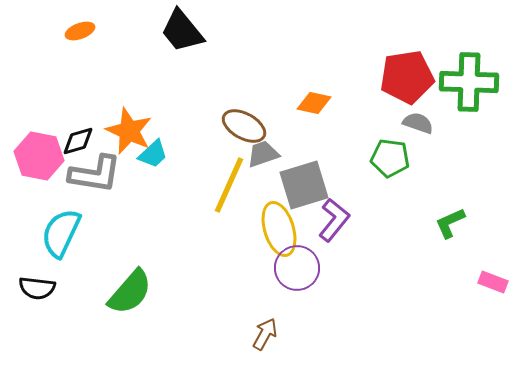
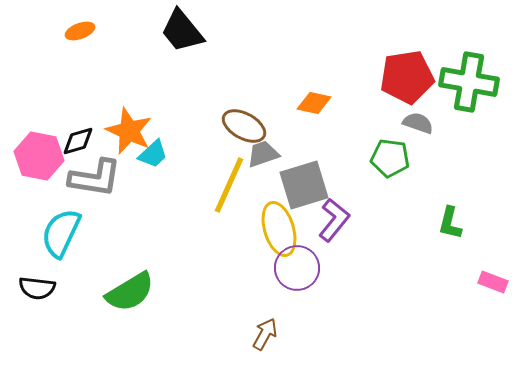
green cross: rotated 8 degrees clockwise
gray L-shape: moved 4 px down
green L-shape: rotated 52 degrees counterclockwise
green semicircle: rotated 18 degrees clockwise
